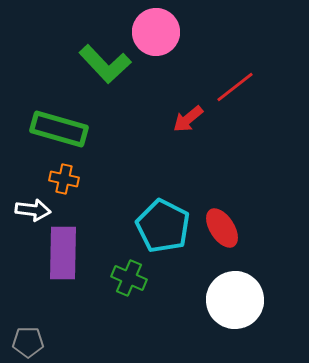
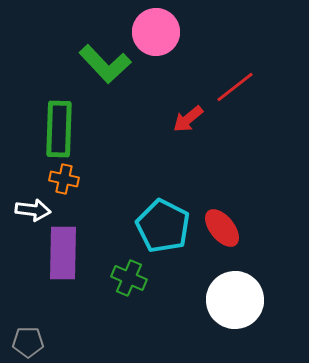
green rectangle: rotated 76 degrees clockwise
red ellipse: rotated 6 degrees counterclockwise
